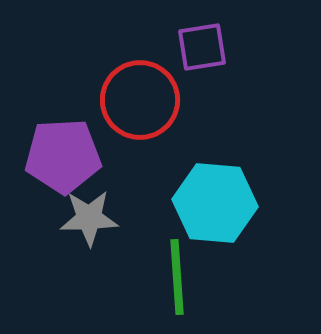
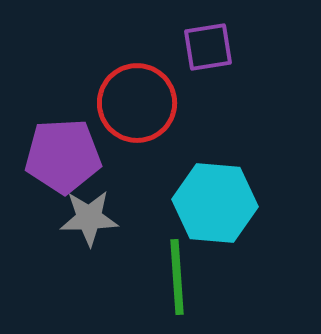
purple square: moved 6 px right
red circle: moved 3 px left, 3 px down
